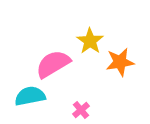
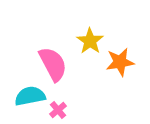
pink semicircle: rotated 93 degrees clockwise
pink cross: moved 23 px left
